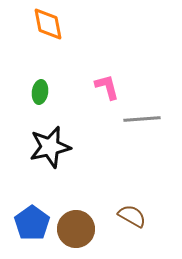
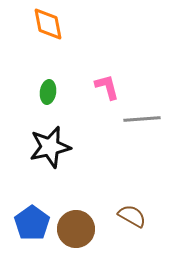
green ellipse: moved 8 px right
